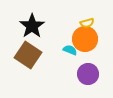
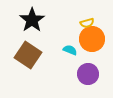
black star: moved 6 px up
orange circle: moved 7 px right
